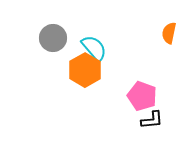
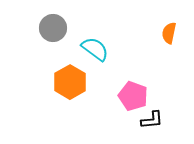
gray circle: moved 10 px up
cyan semicircle: moved 1 px right, 1 px down; rotated 12 degrees counterclockwise
orange hexagon: moved 15 px left, 12 px down
pink pentagon: moved 9 px left
